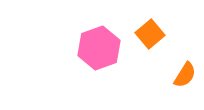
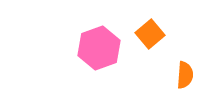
orange semicircle: rotated 28 degrees counterclockwise
